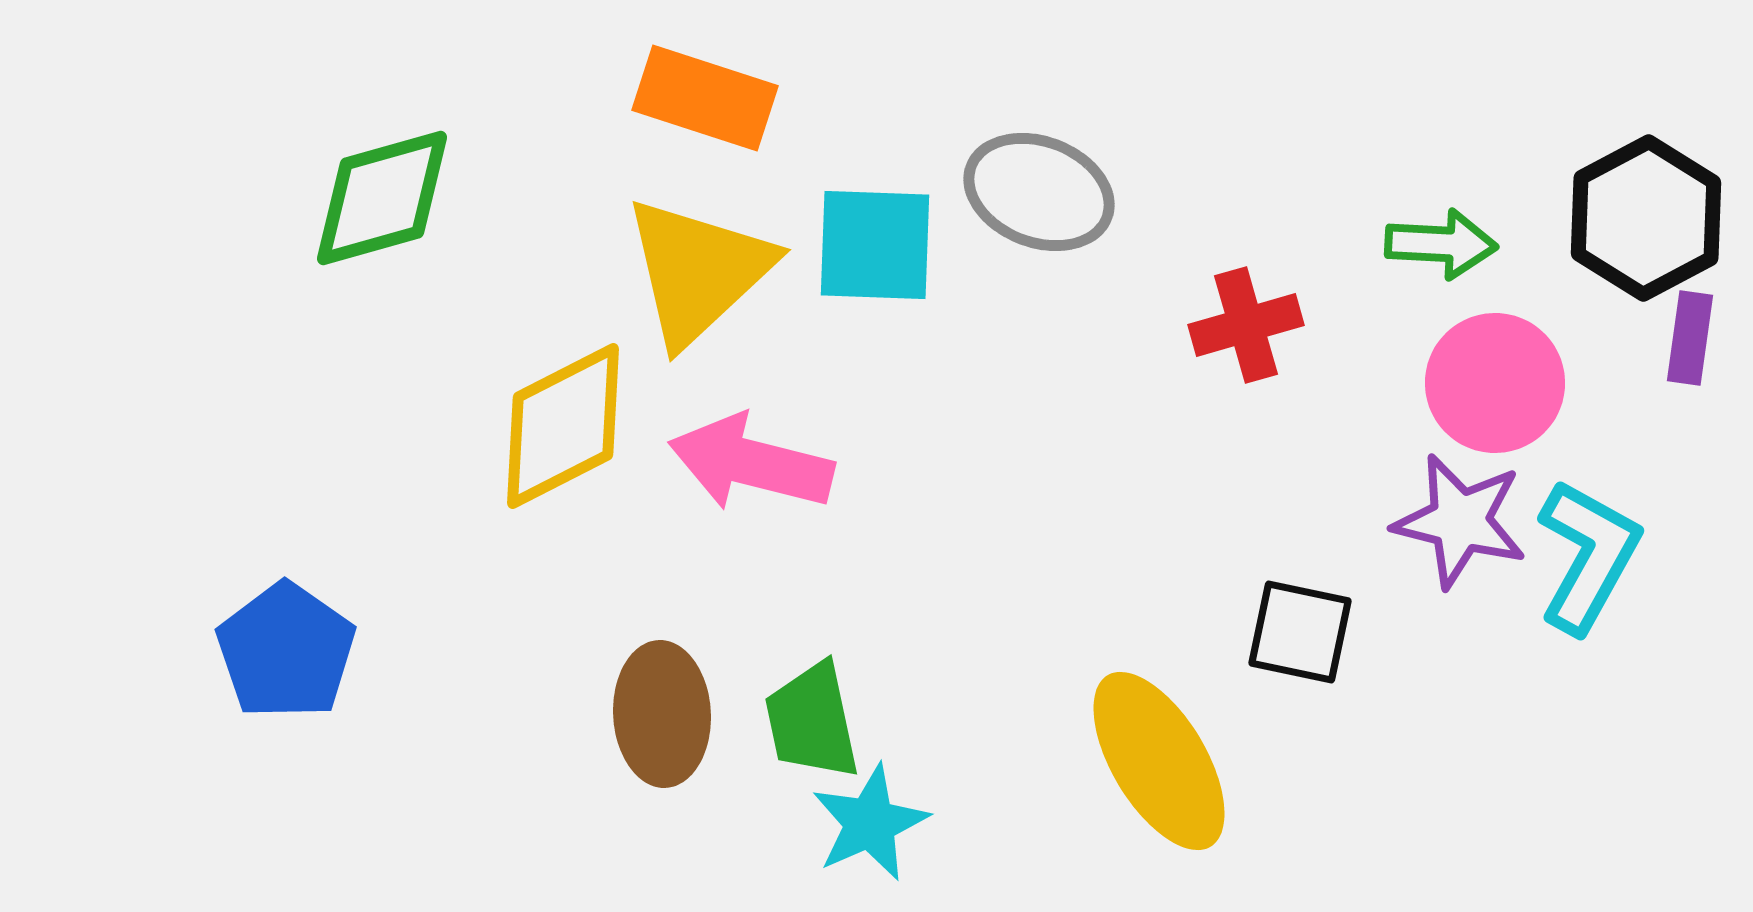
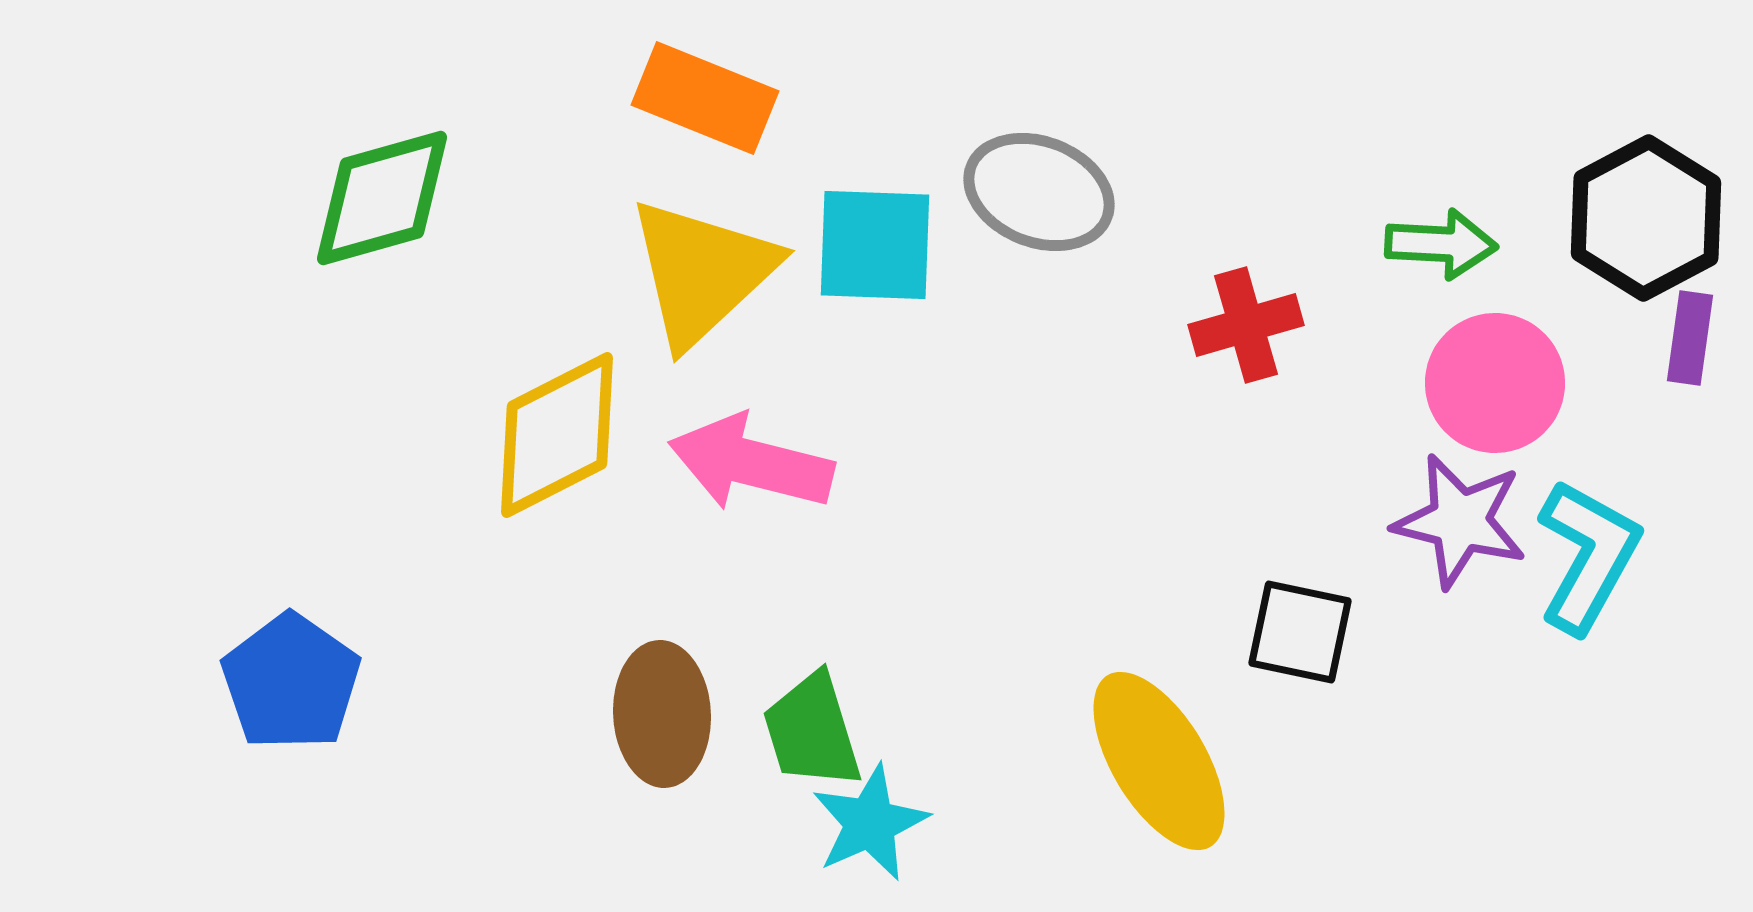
orange rectangle: rotated 4 degrees clockwise
yellow triangle: moved 4 px right, 1 px down
yellow diamond: moved 6 px left, 9 px down
blue pentagon: moved 5 px right, 31 px down
green trapezoid: moved 10 px down; rotated 5 degrees counterclockwise
